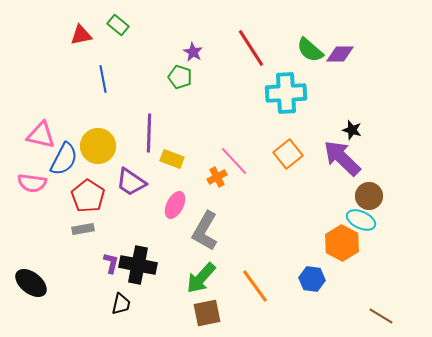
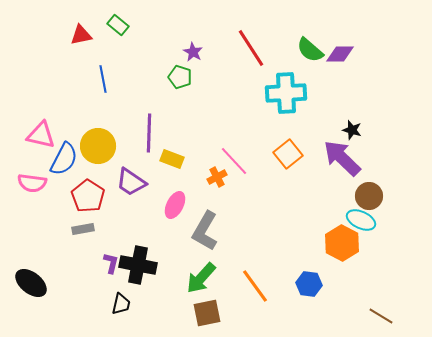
blue hexagon: moved 3 px left, 5 px down
